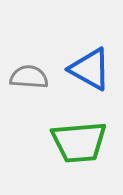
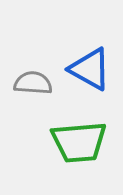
gray semicircle: moved 4 px right, 6 px down
